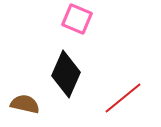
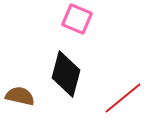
black diamond: rotated 9 degrees counterclockwise
brown semicircle: moved 5 px left, 8 px up
